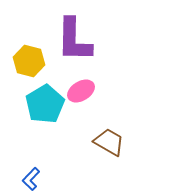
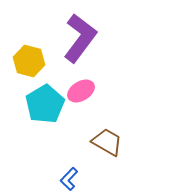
purple L-shape: moved 6 px right, 2 px up; rotated 144 degrees counterclockwise
brown trapezoid: moved 2 px left
blue L-shape: moved 38 px right
